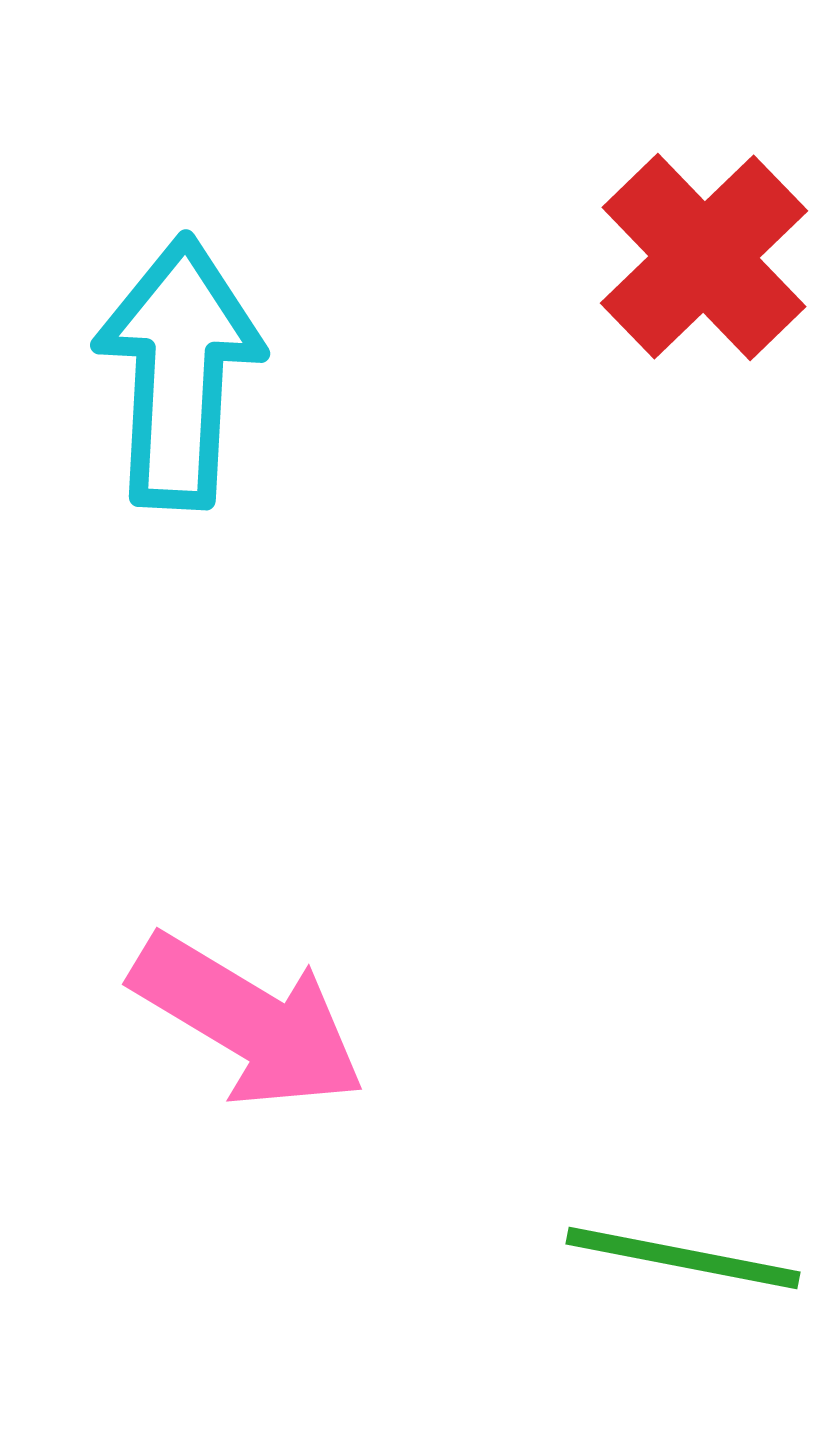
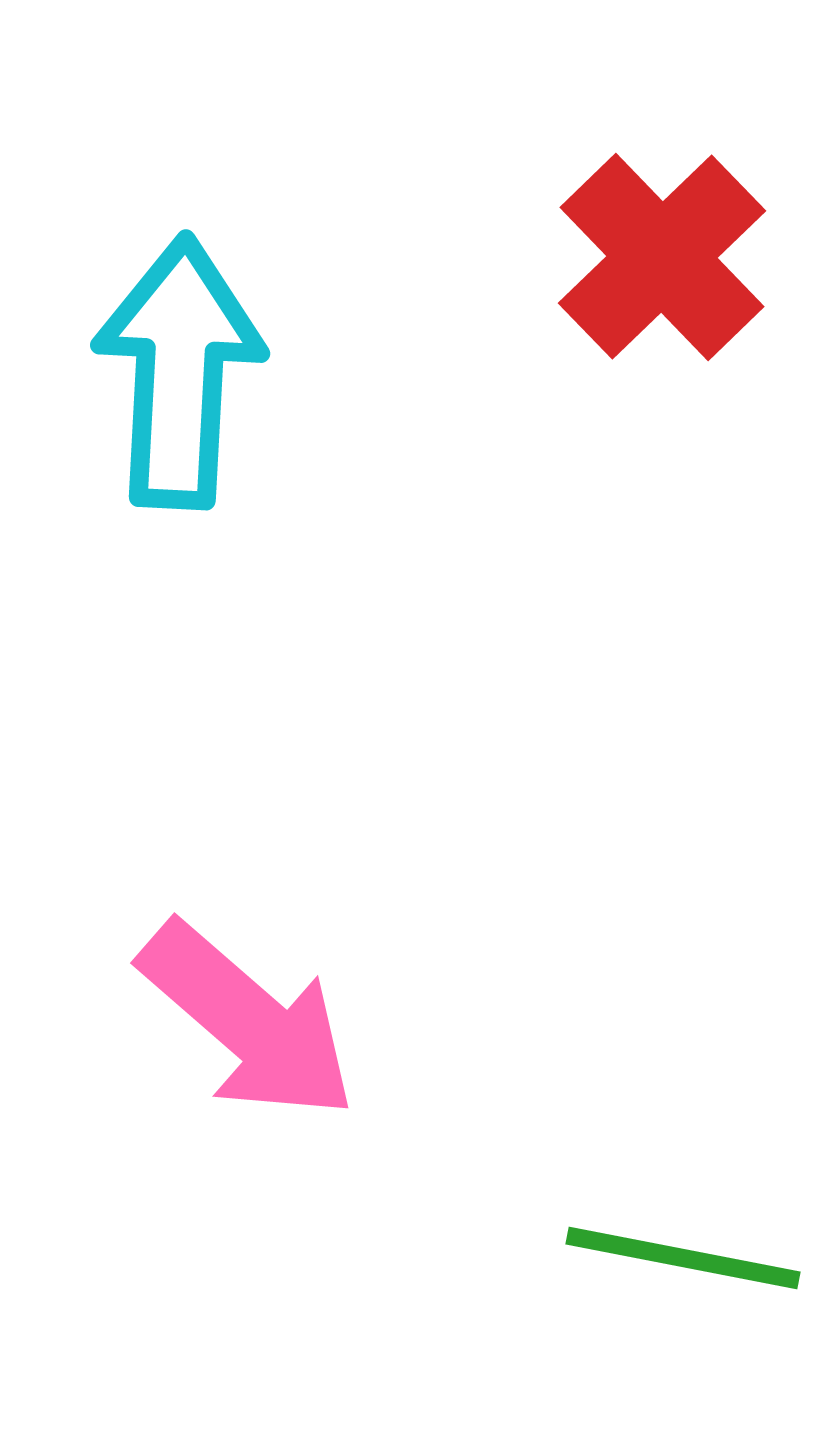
red cross: moved 42 px left
pink arrow: rotated 10 degrees clockwise
